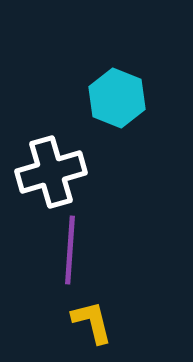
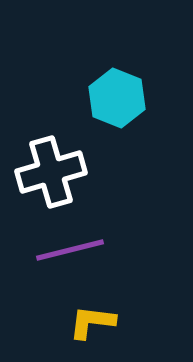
purple line: rotated 72 degrees clockwise
yellow L-shape: rotated 69 degrees counterclockwise
